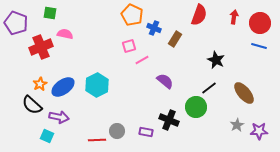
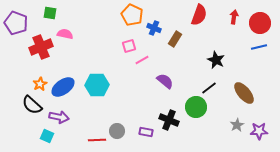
blue line: moved 1 px down; rotated 28 degrees counterclockwise
cyan hexagon: rotated 25 degrees clockwise
